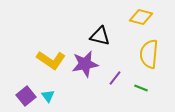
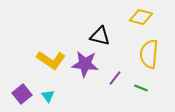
purple star: rotated 16 degrees clockwise
purple square: moved 4 px left, 2 px up
